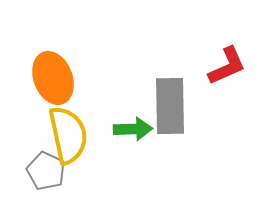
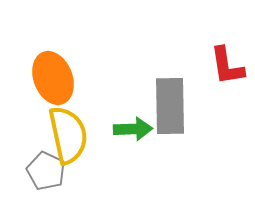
red L-shape: rotated 105 degrees clockwise
